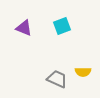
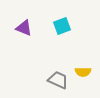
gray trapezoid: moved 1 px right, 1 px down
